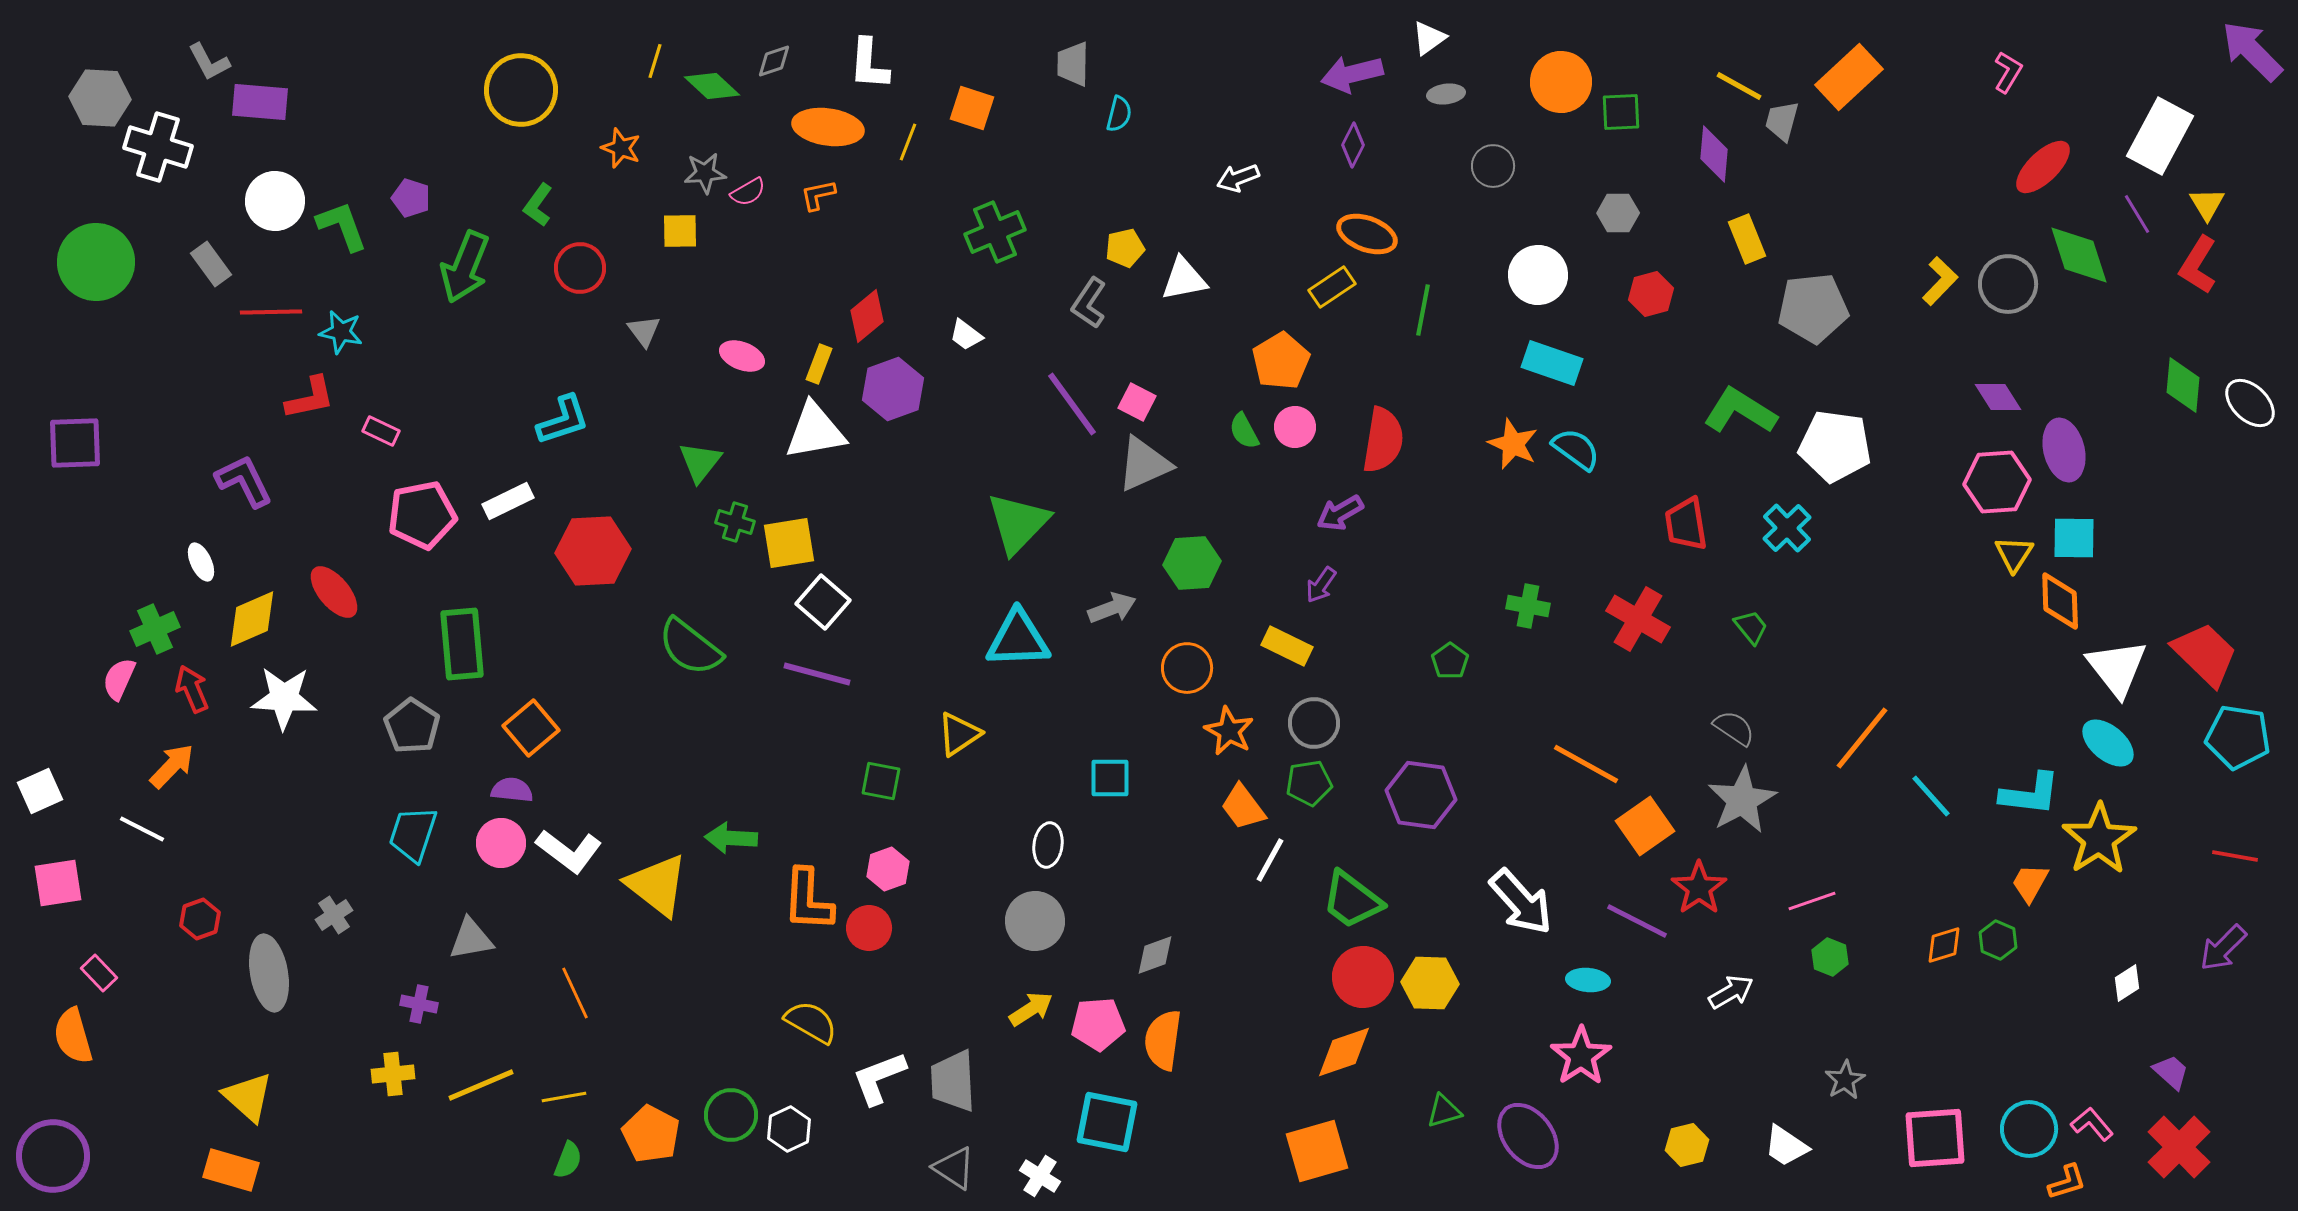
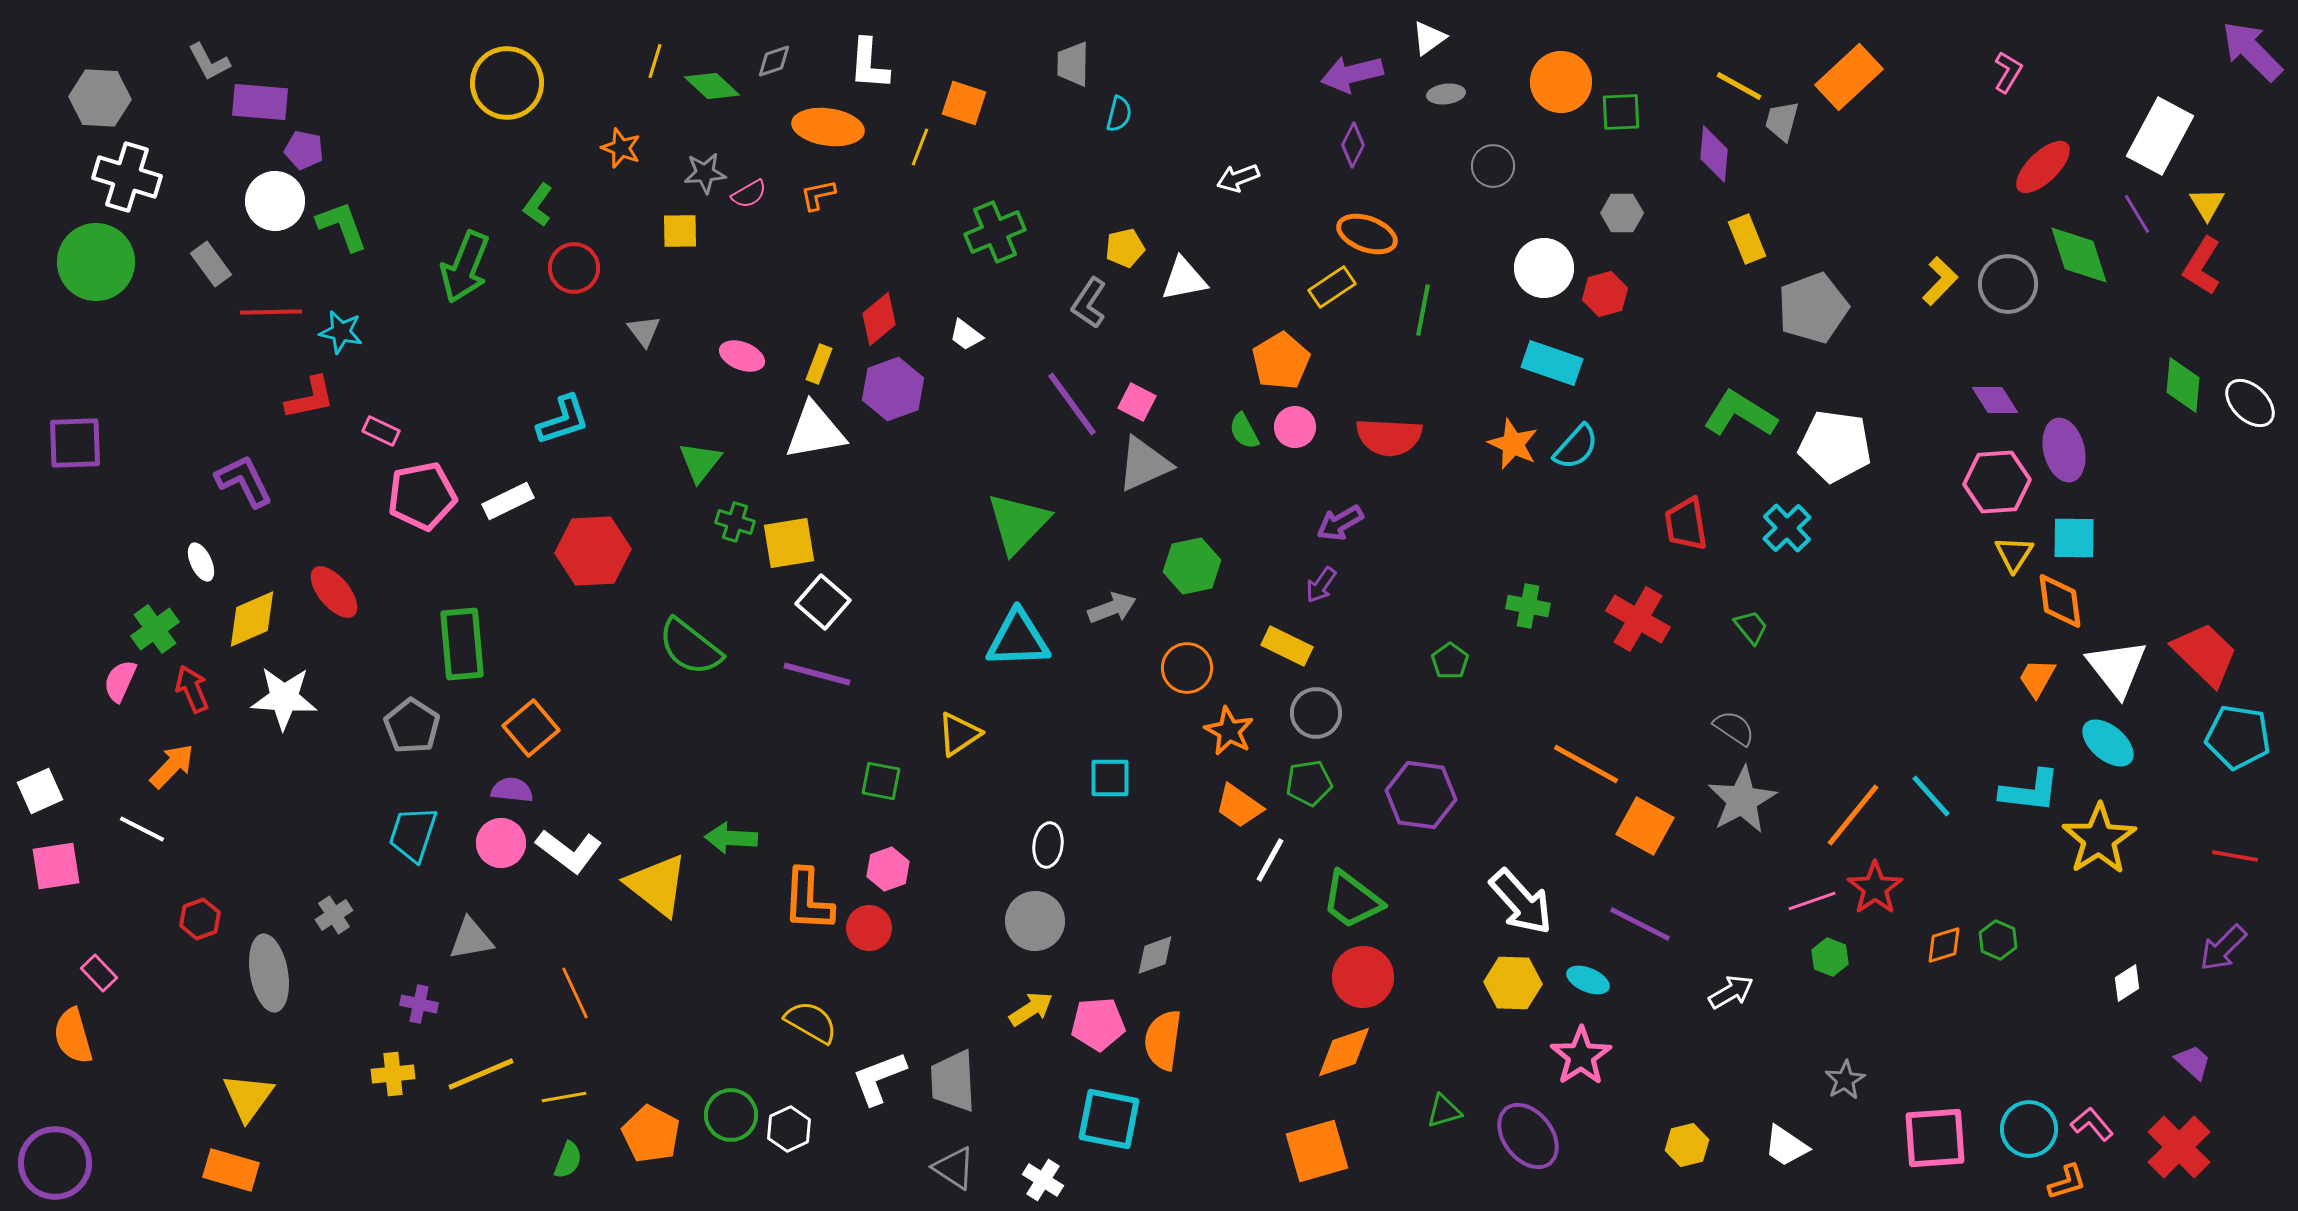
yellow circle at (521, 90): moved 14 px left, 7 px up
orange square at (972, 108): moved 8 px left, 5 px up
yellow line at (908, 142): moved 12 px right, 5 px down
white cross at (158, 147): moved 31 px left, 30 px down
pink semicircle at (748, 192): moved 1 px right, 2 px down
purple pentagon at (411, 198): moved 107 px left, 48 px up; rotated 6 degrees counterclockwise
gray hexagon at (1618, 213): moved 4 px right
red L-shape at (2198, 265): moved 4 px right, 1 px down
red circle at (580, 268): moved 6 px left
white circle at (1538, 275): moved 6 px right, 7 px up
red hexagon at (1651, 294): moved 46 px left
gray pentagon at (1813, 308): rotated 14 degrees counterclockwise
red diamond at (867, 316): moved 12 px right, 3 px down
purple diamond at (1998, 397): moved 3 px left, 3 px down
green L-shape at (1740, 411): moved 3 px down
red semicircle at (1383, 440): moved 6 px right, 3 px up; rotated 84 degrees clockwise
cyan semicircle at (1576, 449): moved 2 px up; rotated 96 degrees clockwise
purple arrow at (1340, 513): moved 10 px down
pink pentagon at (422, 515): moved 19 px up
green hexagon at (1192, 563): moved 3 px down; rotated 8 degrees counterclockwise
orange diamond at (2060, 601): rotated 6 degrees counterclockwise
green cross at (155, 629): rotated 12 degrees counterclockwise
pink semicircle at (119, 679): moved 1 px right, 2 px down
gray circle at (1314, 723): moved 2 px right, 10 px up
orange line at (1862, 738): moved 9 px left, 77 px down
cyan L-shape at (2030, 794): moved 3 px up
orange trapezoid at (1243, 807): moved 4 px left, 1 px up; rotated 18 degrees counterclockwise
orange square at (1645, 826): rotated 26 degrees counterclockwise
pink square at (58, 883): moved 2 px left, 17 px up
orange trapezoid at (2030, 883): moved 7 px right, 205 px up
red star at (1699, 888): moved 176 px right
purple line at (1637, 921): moved 3 px right, 3 px down
cyan ellipse at (1588, 980): rotated 18 degrees clockwise
yellow hexagon at (1430, 983): moved 83 px right
purple trapezoid at (2171, 1072): moved 22 px right, 10 px up
yellow line at (481, 1085): moved 11 px up
yellow triangle at (248, 1097): rotated 24 degrees clockwise
cyan square at (1107, 1122): moved 2 px right, 3 px up
purple circle at (53, 1156): moved 2 px right, 7 px down
white cross at (1040, 1176): moved 3 px right, 4 px down
